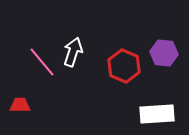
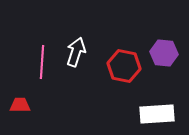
white arrow: moved 3 px right
pink line: rotated 44 degrees clockwise
red hexagon: rotated 12 degrees counterclockwise
